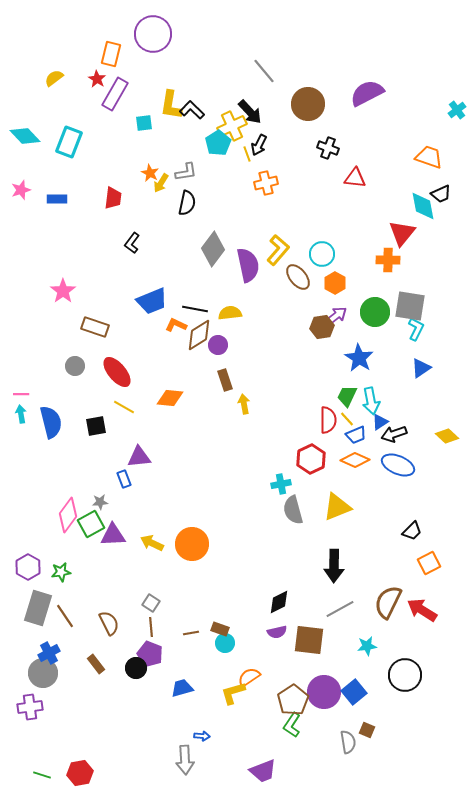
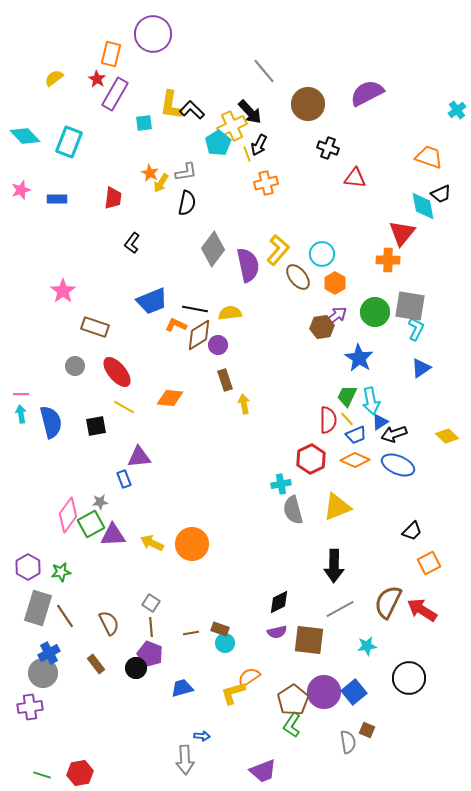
black circle at (405, 675): moved 4 px right, 3 px down
